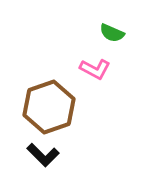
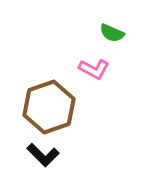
pink L-shape: moved 1 px left
